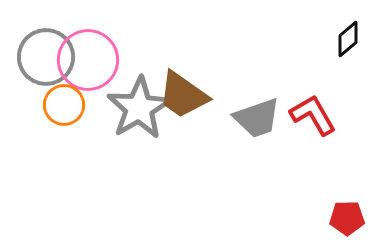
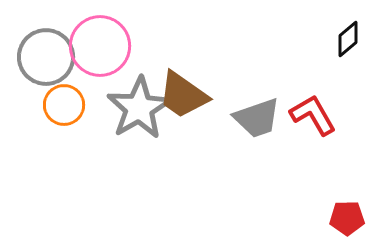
pink circle: moved 12 px right, 14 px up
